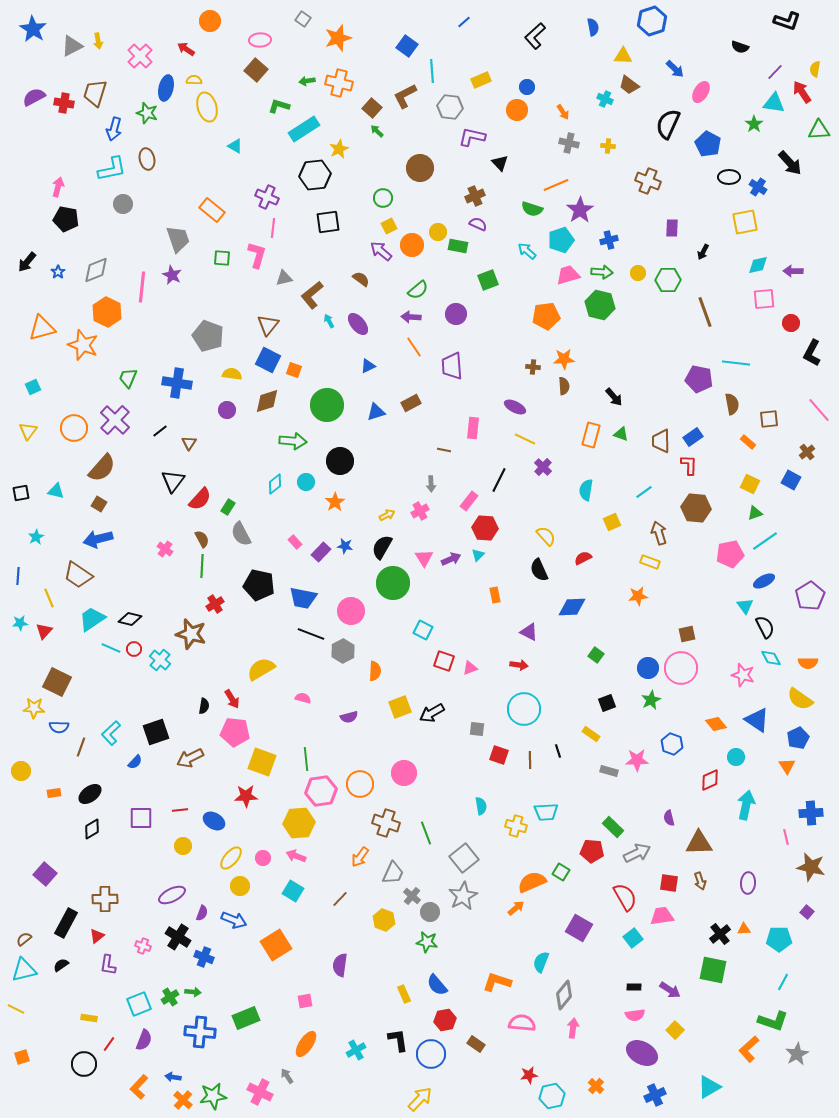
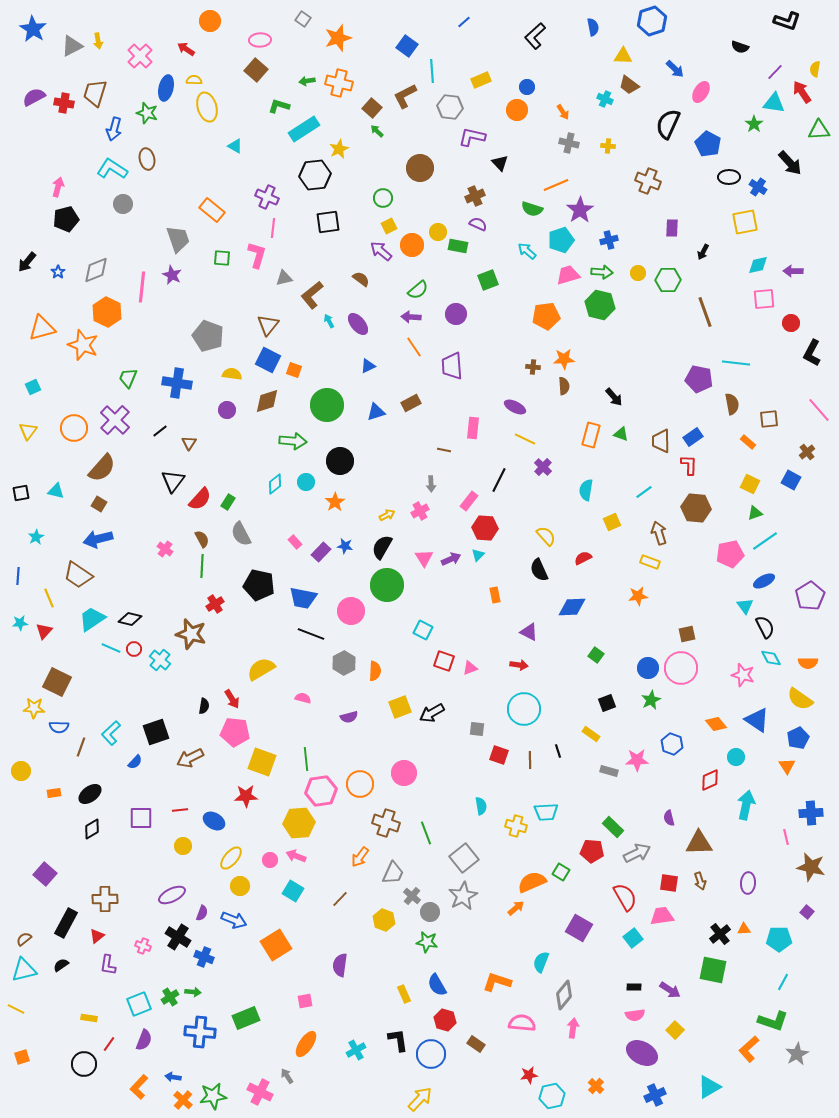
cyan L-shape at (112, 169): rotated 136 degrees counterclockwise
black pentagon at (66, 219): rotated 25 degrees counterclockwise
green rectangle at (228, 507): moved 5 px up
green circle at (393, 583): moved 6 px left, 2 px down
gray hexagon at (343, 651): moved 1 px right, 12 px down
pink circle at (263, 858): moved 7 px right, 2 px down
blue semicircle at (437, 985): rotated 10 degrees clockwise
red hexagon at (445, 1020): rotated 25 degrees clockwise
